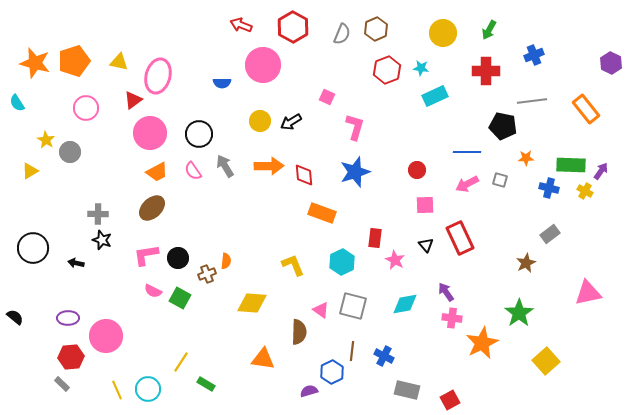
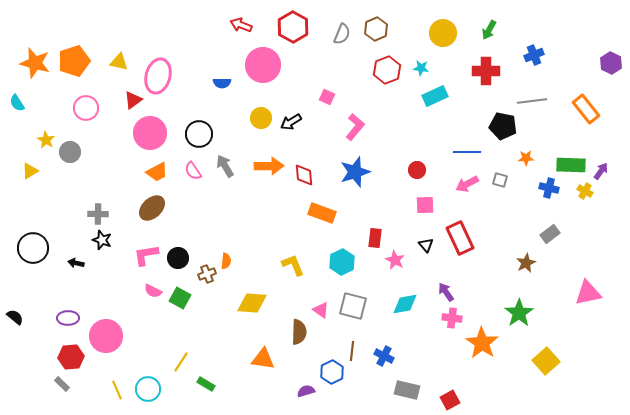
yellow circle at (260, 121): moved 1 px right, 3 px up
pink L-shape at (355, 127): rotated 24 degrees clockwise
orange star at (482, 343): rotated 12 degrees counterclockwise
purple semicircle at (309, 391): moved 3 px left
